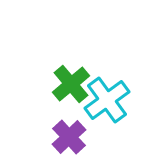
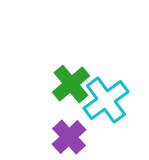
cyan cross: moved 1 px left
